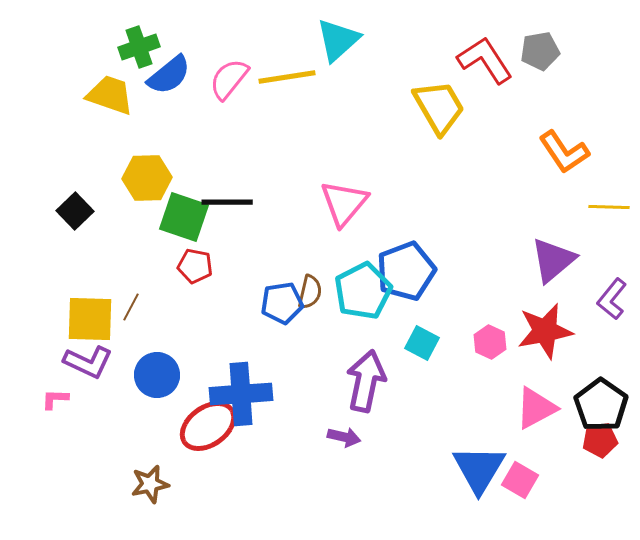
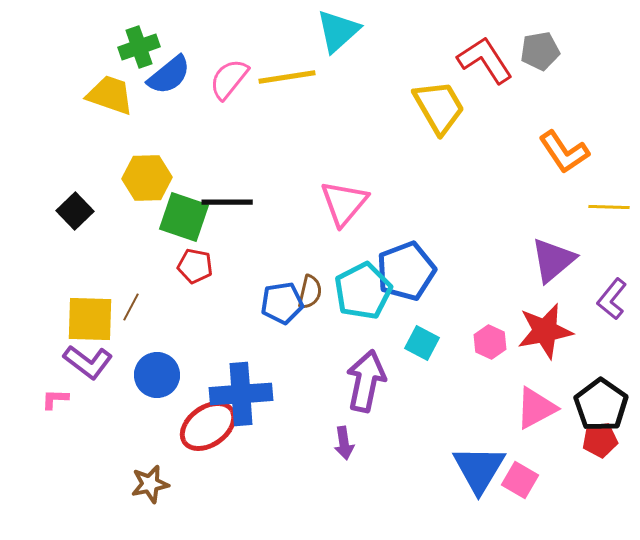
cyan triangle at (338, 40): moved 9 px up
purple L-shape at (88, 362): rotated 12 degrees clockwise
purple arrow at (344, 437): moved 6 px down; rotated 68 degrees clockwise
